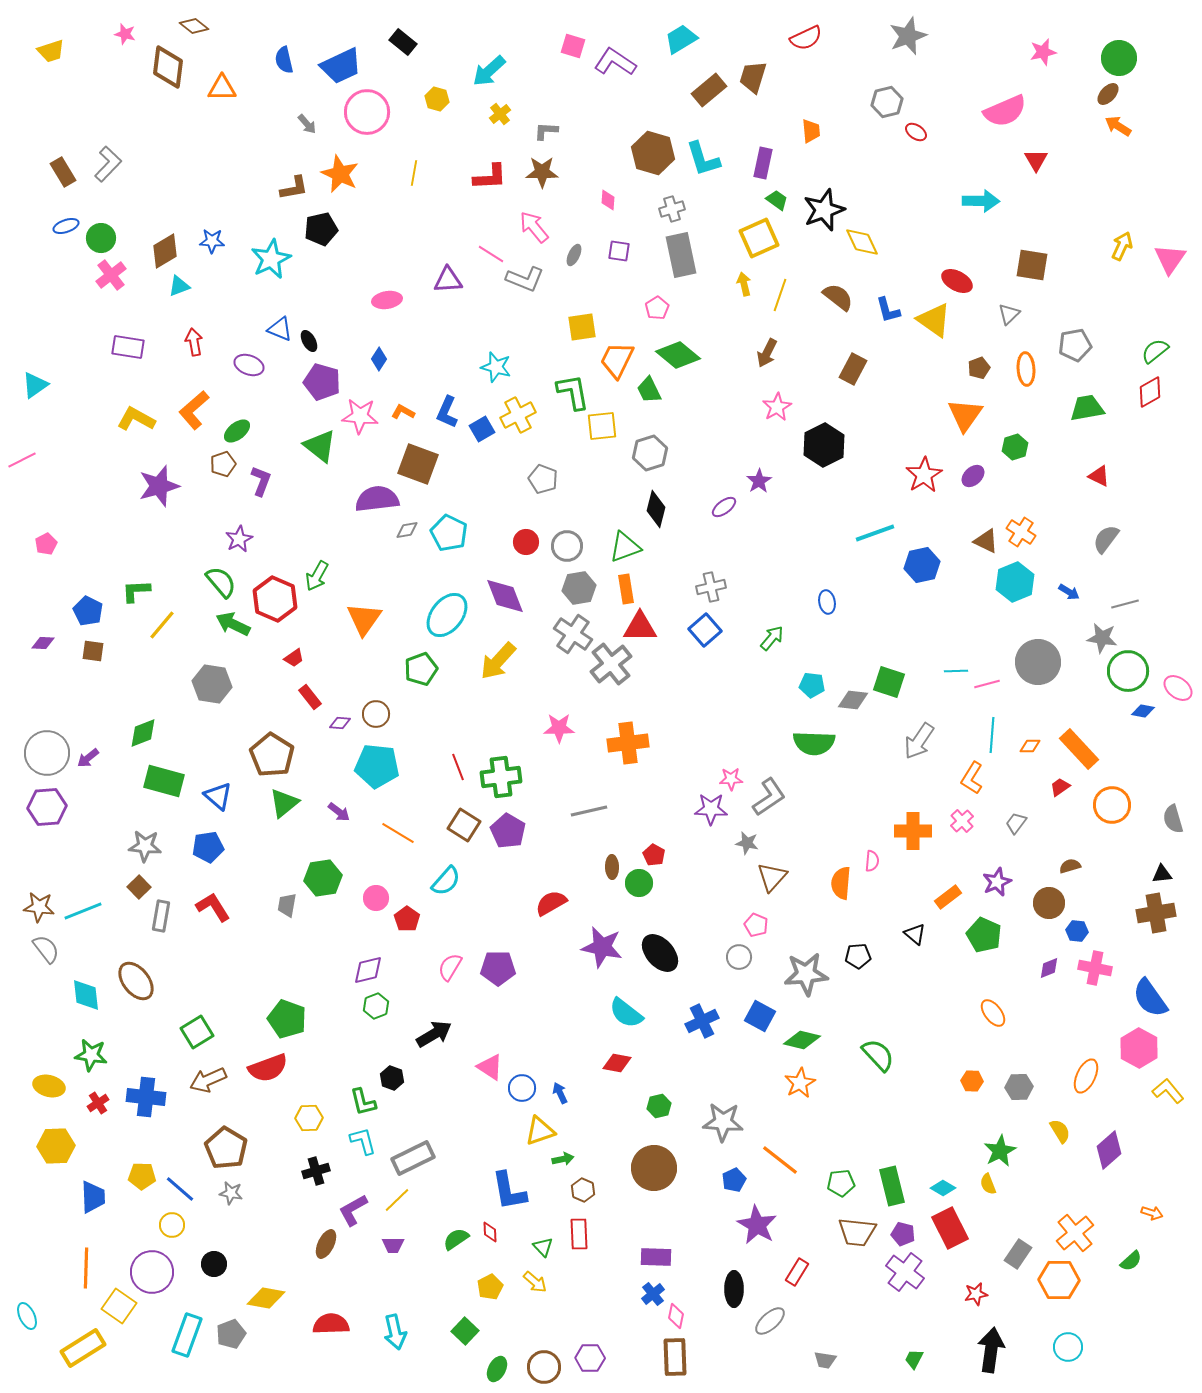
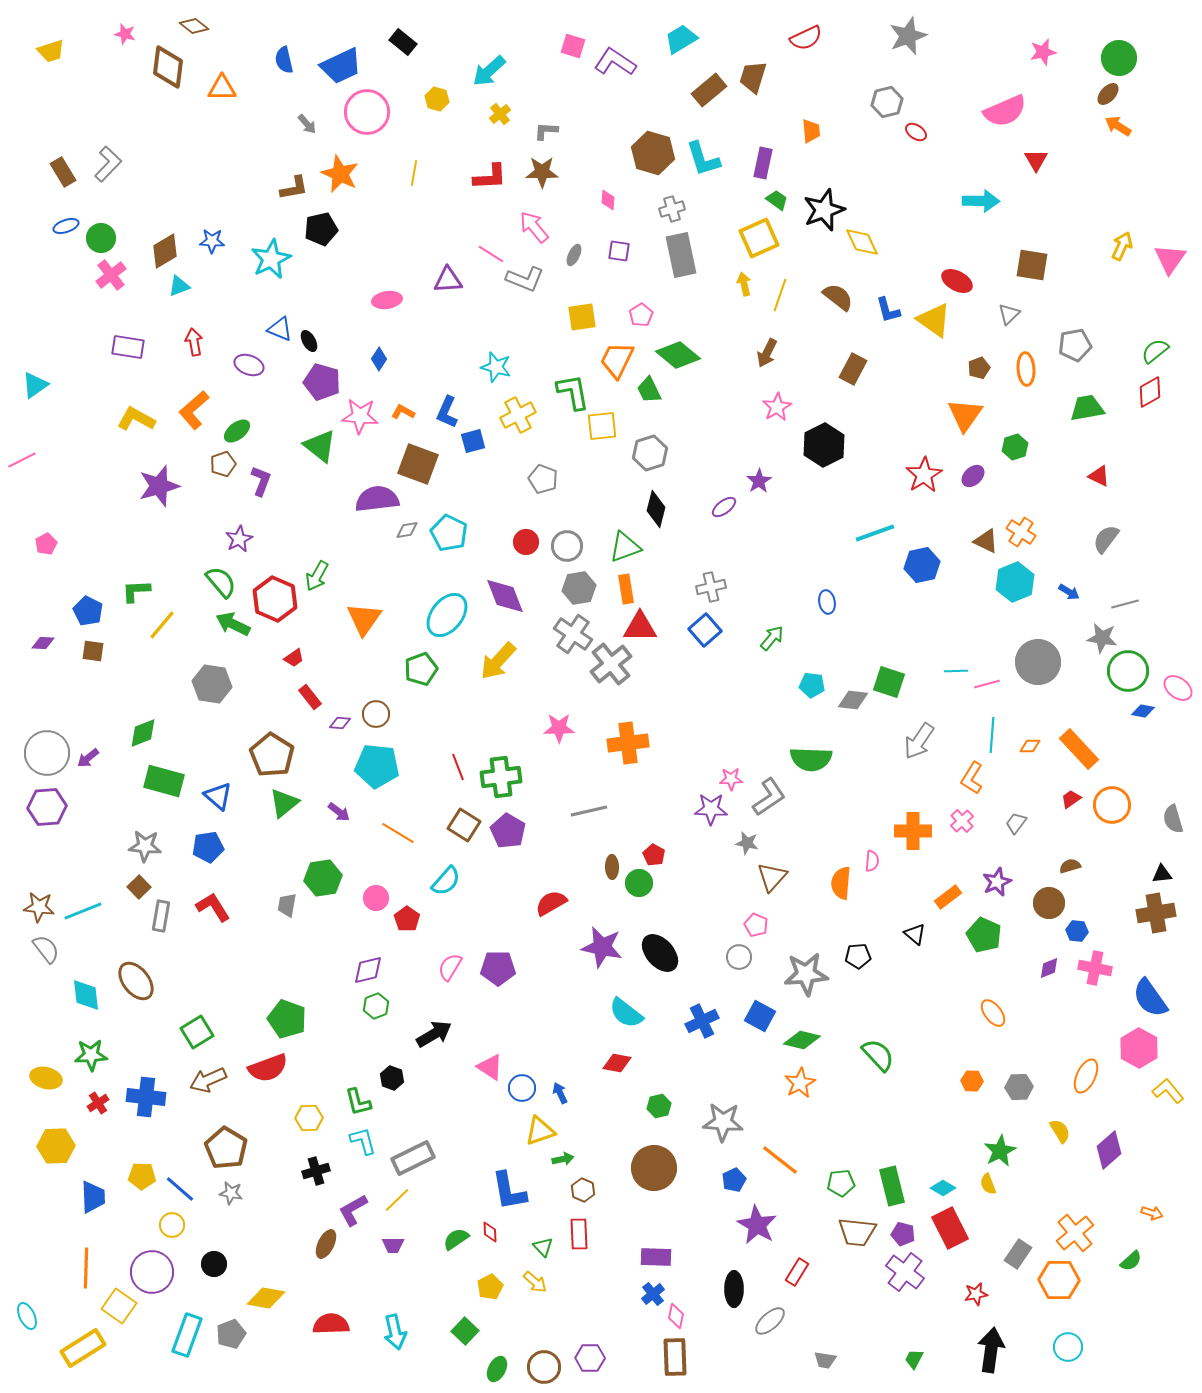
pink pentagon at (657, 308): moved 16 px left, 7 px down
yellow square at (582, 327): moved 10 px up
blue square at (482, 429): moved 9 px left, 12 px down; rotated 15 degrees clockwise
green semicircle at (814, 743): moved 3 px left, 16 px down
red trapezoid at (1060, 787): moved 11 px right, 12 px down
green star at (91, 1055): rotated 12 degrees counterclockwise
yellow ellipse at (49, 1086): moved 3 px left, 8 px up
green L-shape at (363, 1102): moved 5 px left
